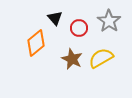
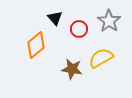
red circle: moved 1 px down
orange diamond: moved 2 px down
brown star: moved 10 px down; rotated 15 degrees counterclockwise
